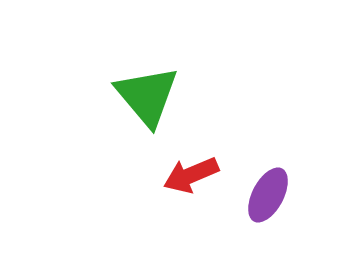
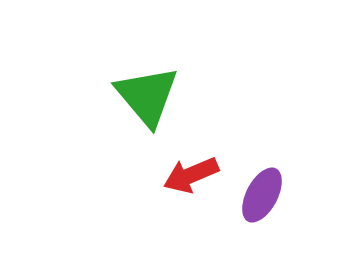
purple ellipse: moved 6 px left
